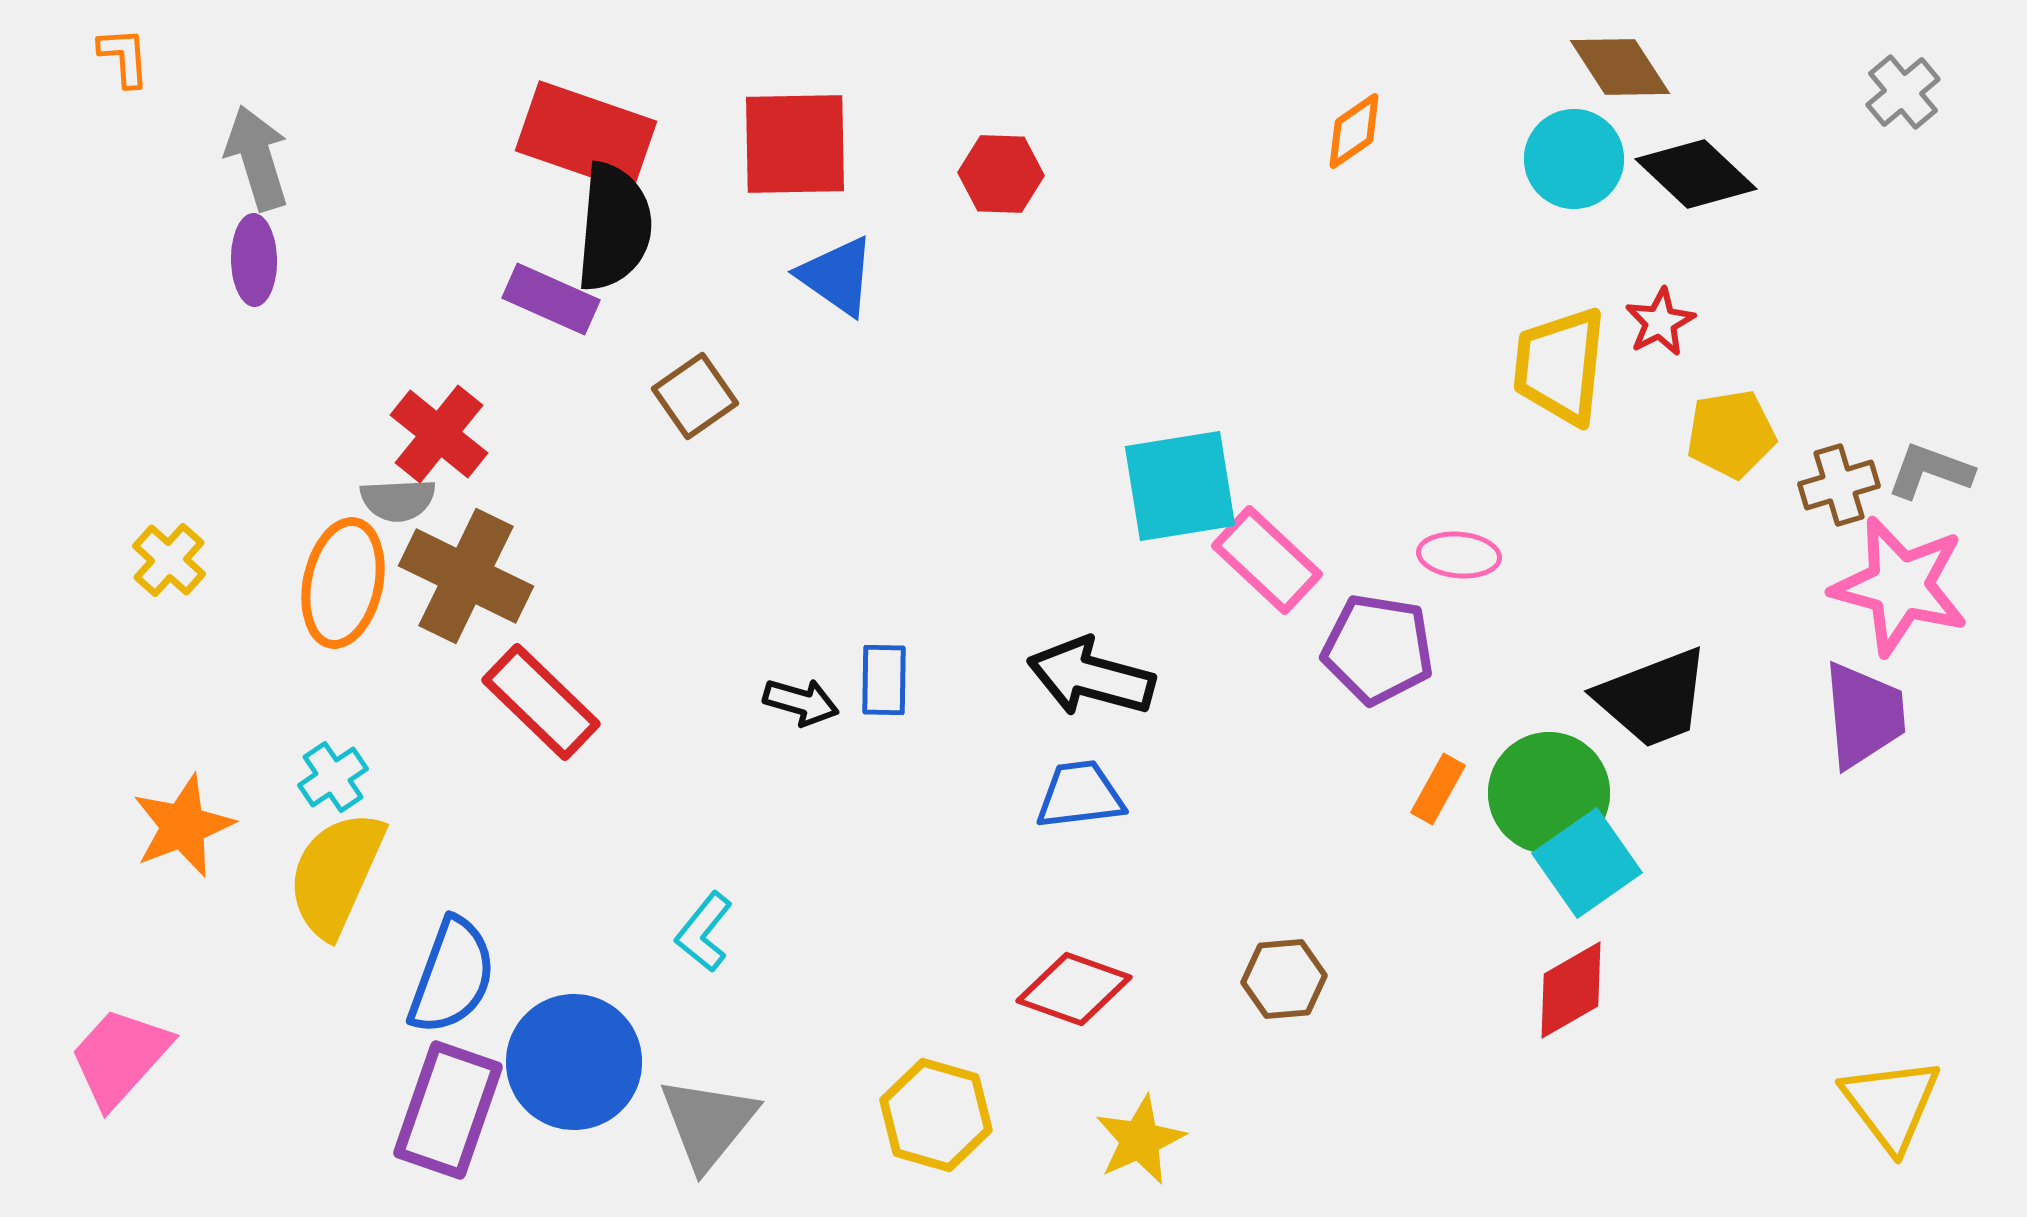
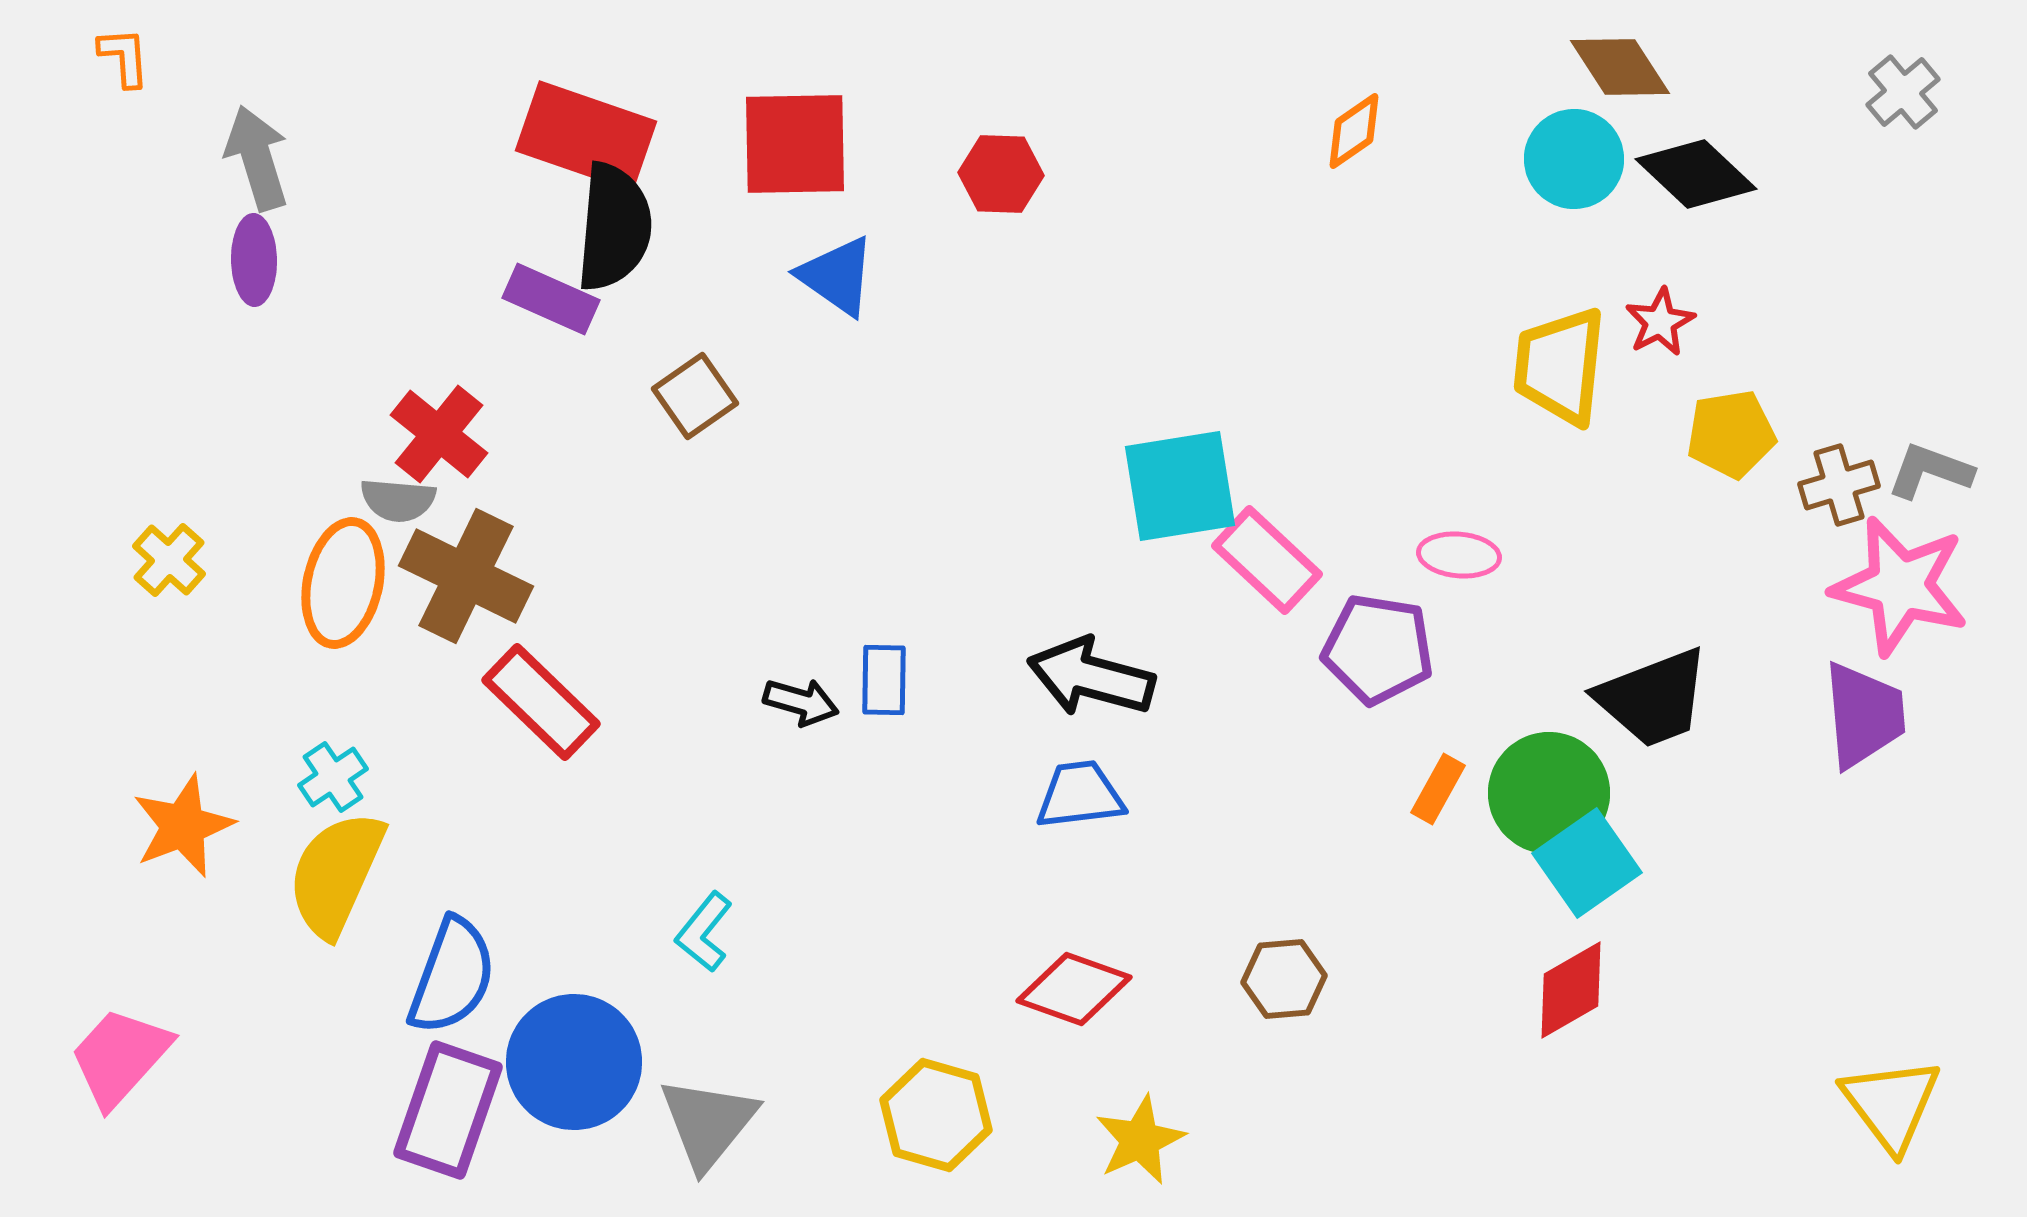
gray semicircle at (398, 500): rotated 8 degrees clockwise
